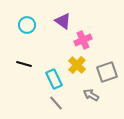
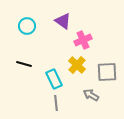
cyan circle: moved 1 px down
gray square: rotated 15 degrees clockwise
gray line: rotated 35 degrees clockwise
